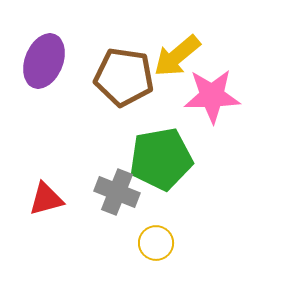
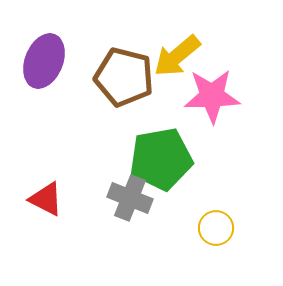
brown pentagon: rotated 6 degrees clockwise
gray cross: moved 13 px right, 6 px down
red triangle: rotated 42 degrees clockwise
yellow circle: moved 60 px right, 15 px up
